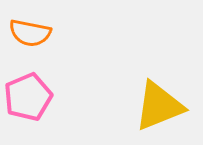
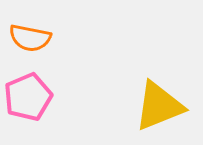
orange semicircle: moved 5 px down
